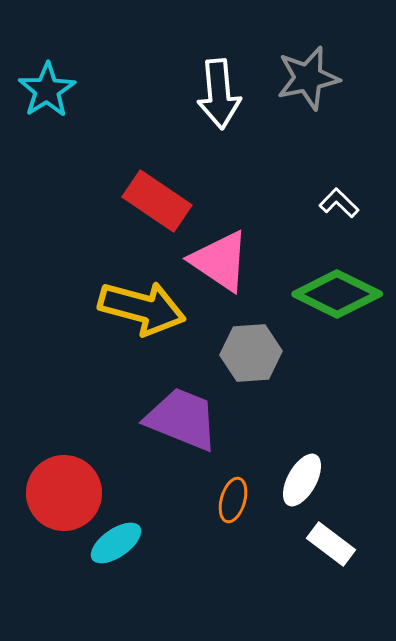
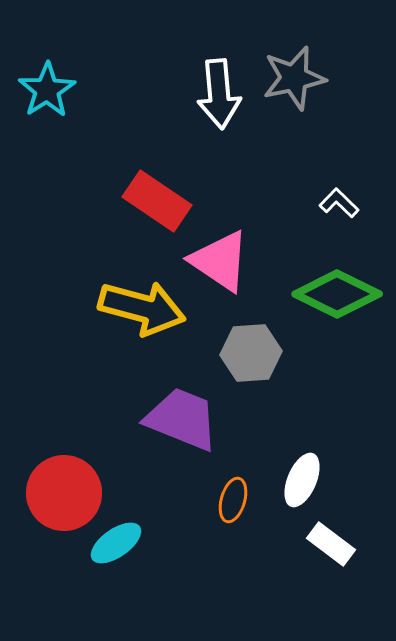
gray star: moved 14 px left
white ellipse: rotated 6 degrees counterclockwise
